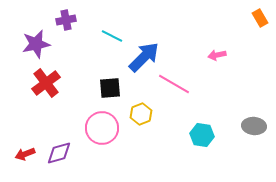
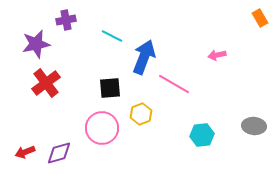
blue arrow: rotated 24 degrees counterclockwise
cyan hexagon: rotated 15 degrees counterclockwise
red arrow: moved 2 px up
